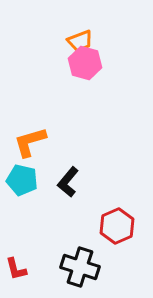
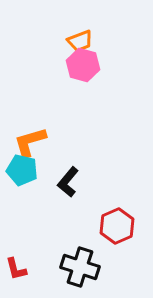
pink hexagon: moved 2 px left, 2 px down
cyan pentagon: moved 10 px up
